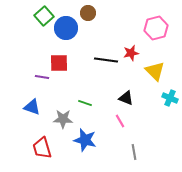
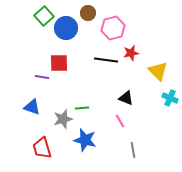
pink hexagon: moved 43 px left
yellow triangle: moved 3 px right
green line: moved 3 px left, 5 px down; rotated 24 degrees counterclockwise
gray star: rotated 18 degrees counterclockwise
gray line: moved 1 px left, 2 px up
